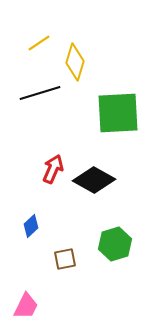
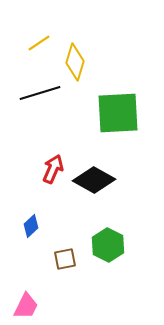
green hexagon: moved 7 px left, 1 px down; rotated 16 degrees counterclockwise
